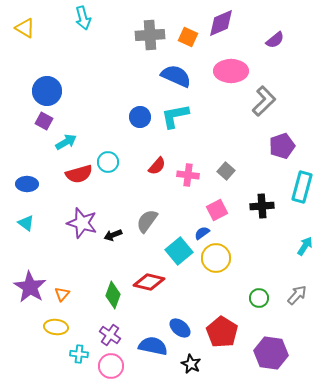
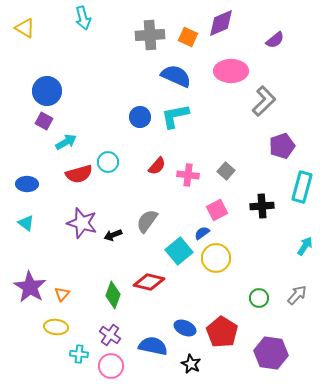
blue ellipse at (180, 328): moved 5 px right; rotated 15 degrees counterclockwise
